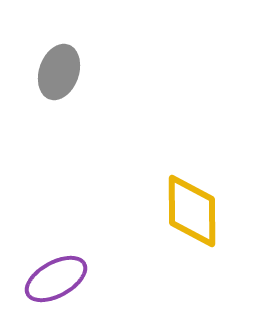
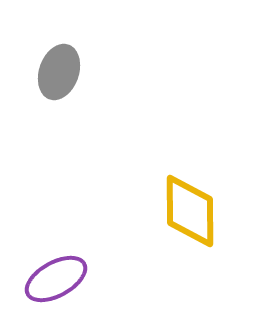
yellow diamond: moved 2 px left
